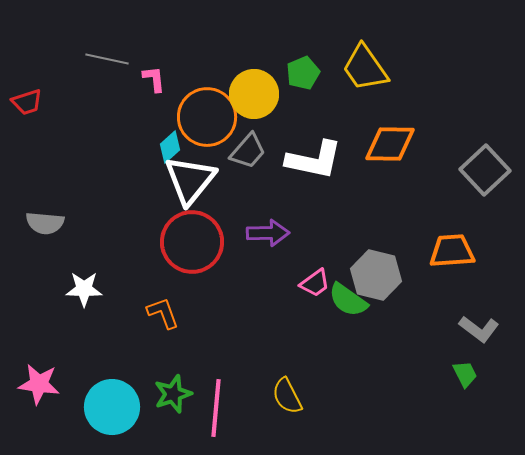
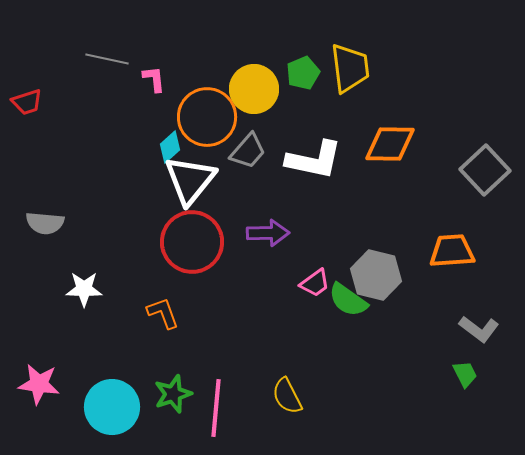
yellow trapezoid: moved 15 px left; rotated 152 degrees counterclockwise
yellow circle: moved 5 px up
